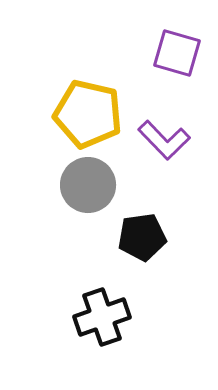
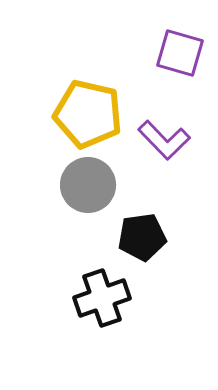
purple square: moved 3 px right
black cross: moved 19 px up
